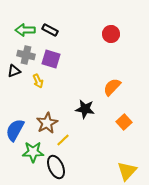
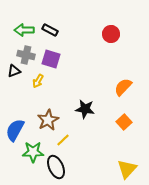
green arrow: moved 1 px left
yellow arrow: rotated 56 degrees clockwise
orange semicircle: moved 11 px right
brown star: moved 1 px right, 3 px up
yellow triangle: moved 2 px up
